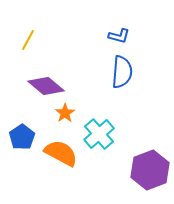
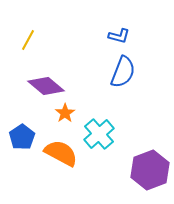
blue semicircle: moved 1 px right; rotated 16 degrees clockwise
